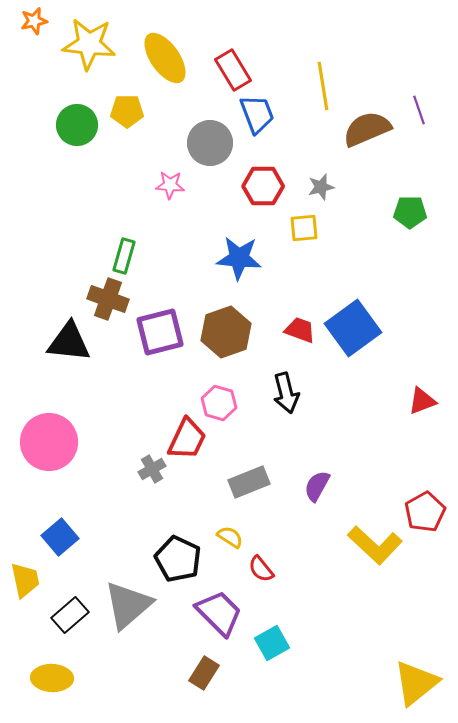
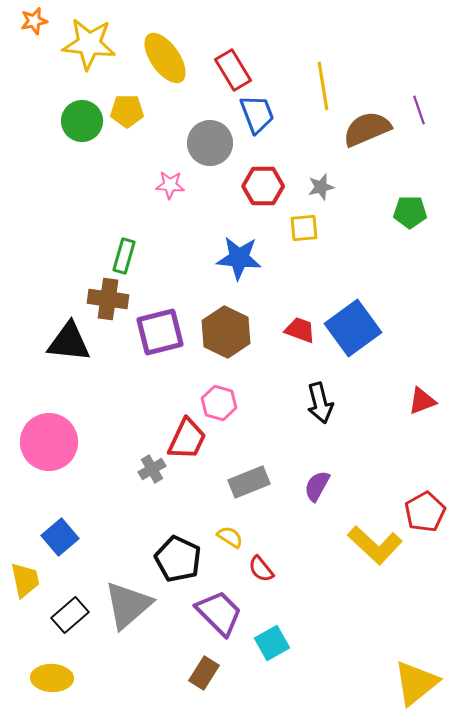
green circle at (77, 125): moved 5 px right, 4 px up
brown cross at (108, 299): rotated 12 degrees counterclockwise
brown hexagon at (226, 332): rotated 15 degrees counterclockwise
black arrow at (286, 393): moved 34 px right, 10 px down
